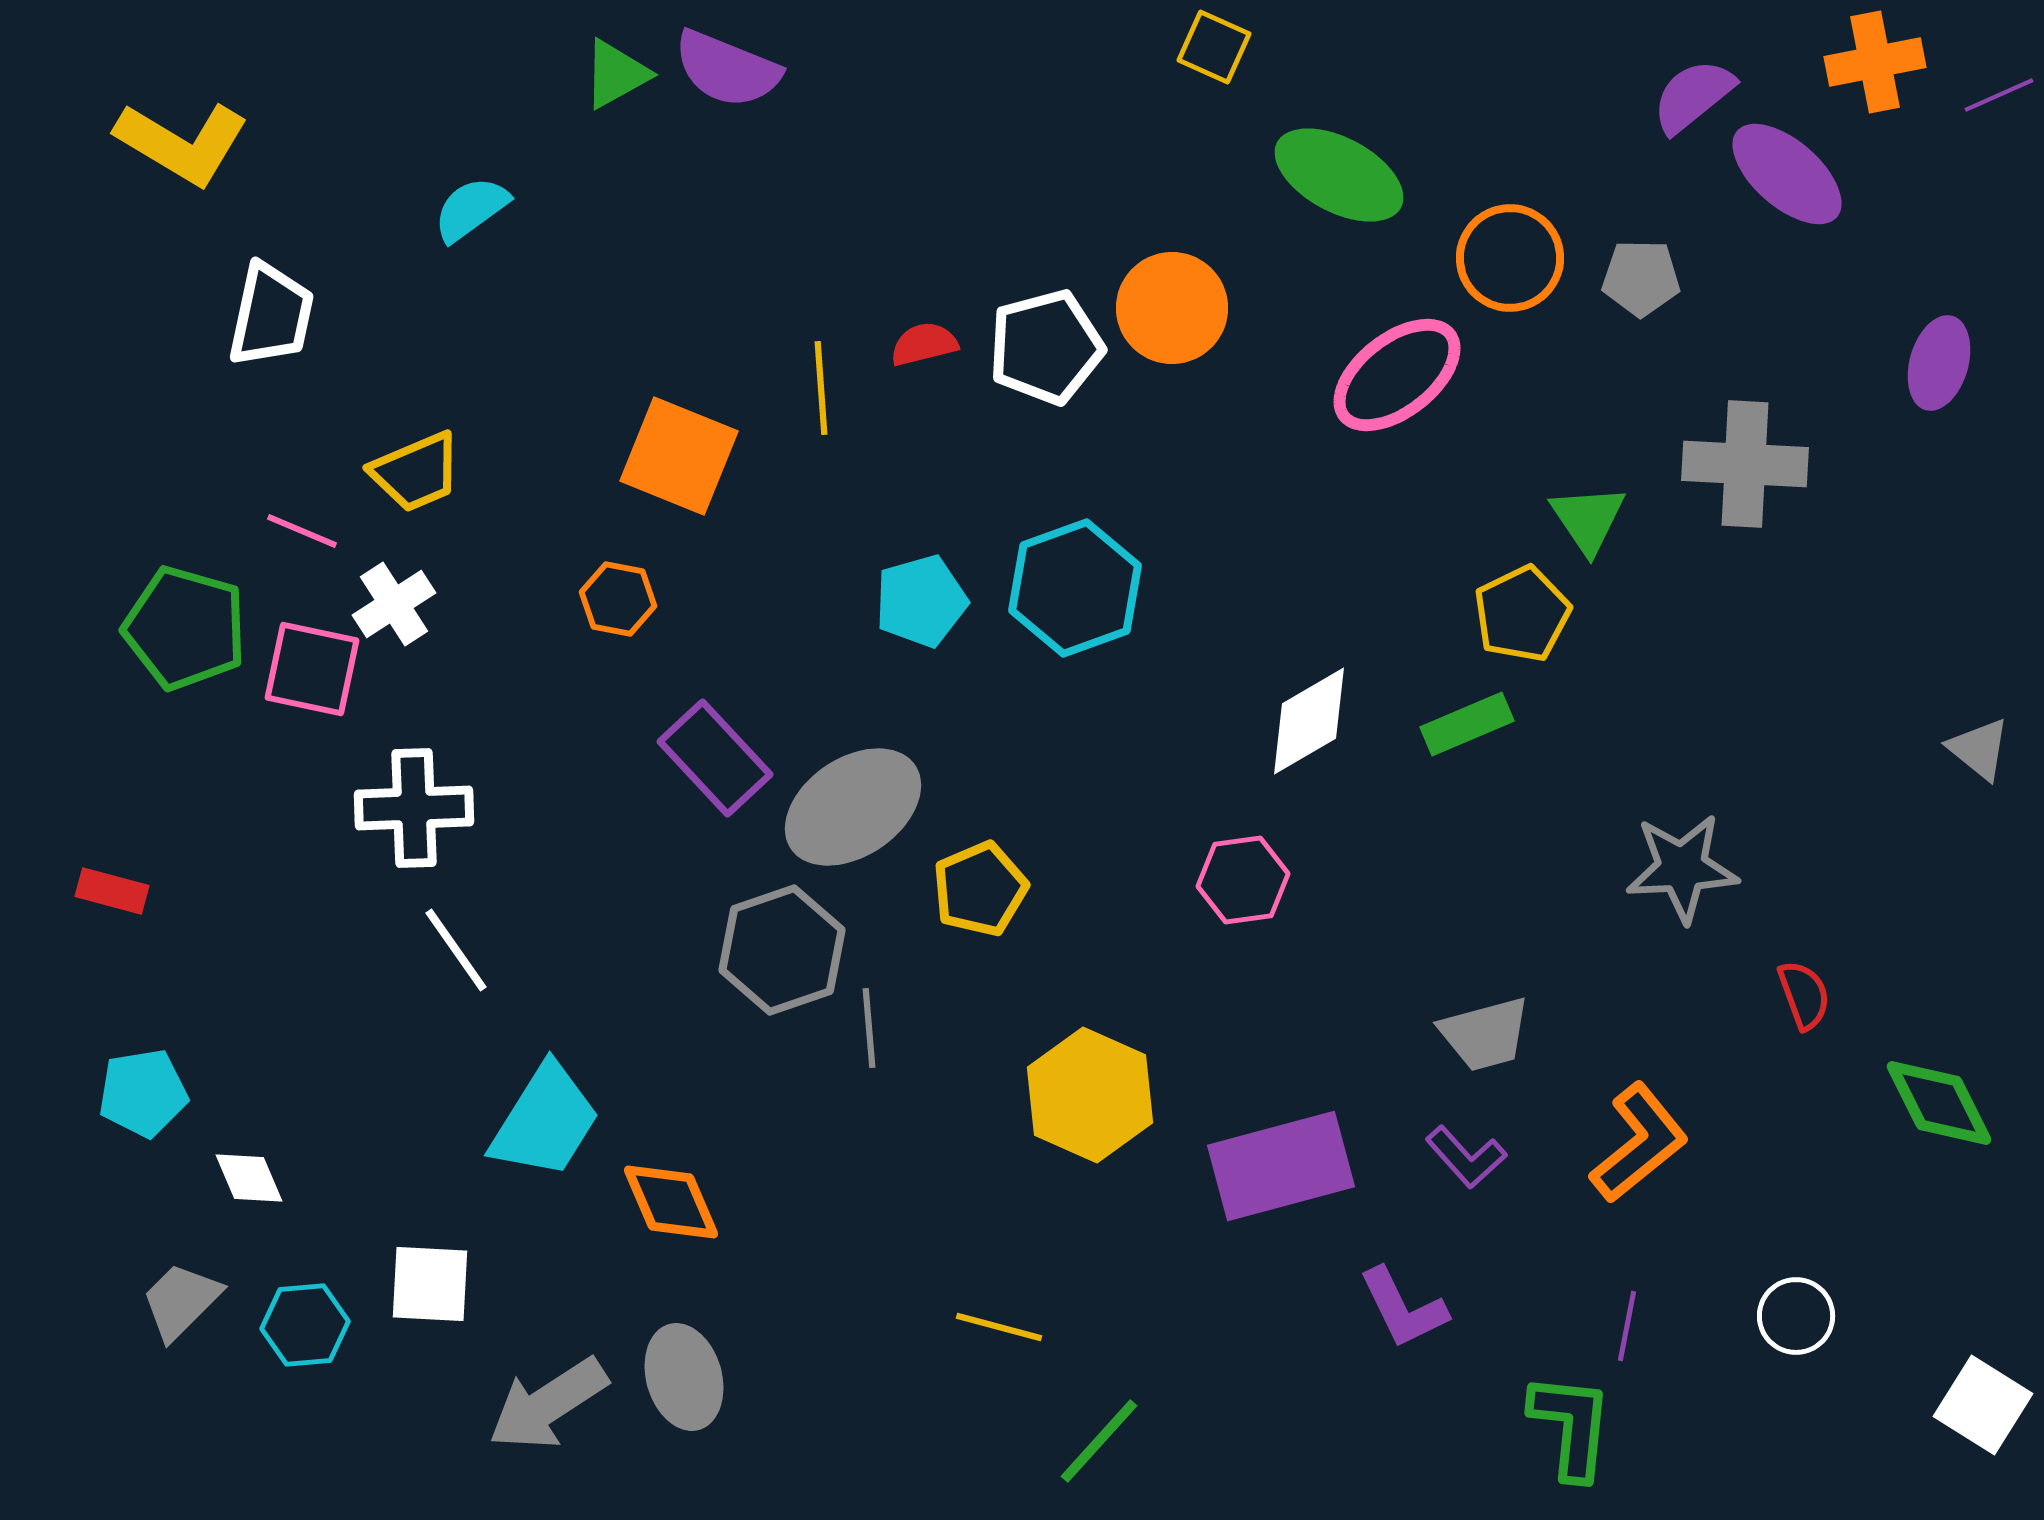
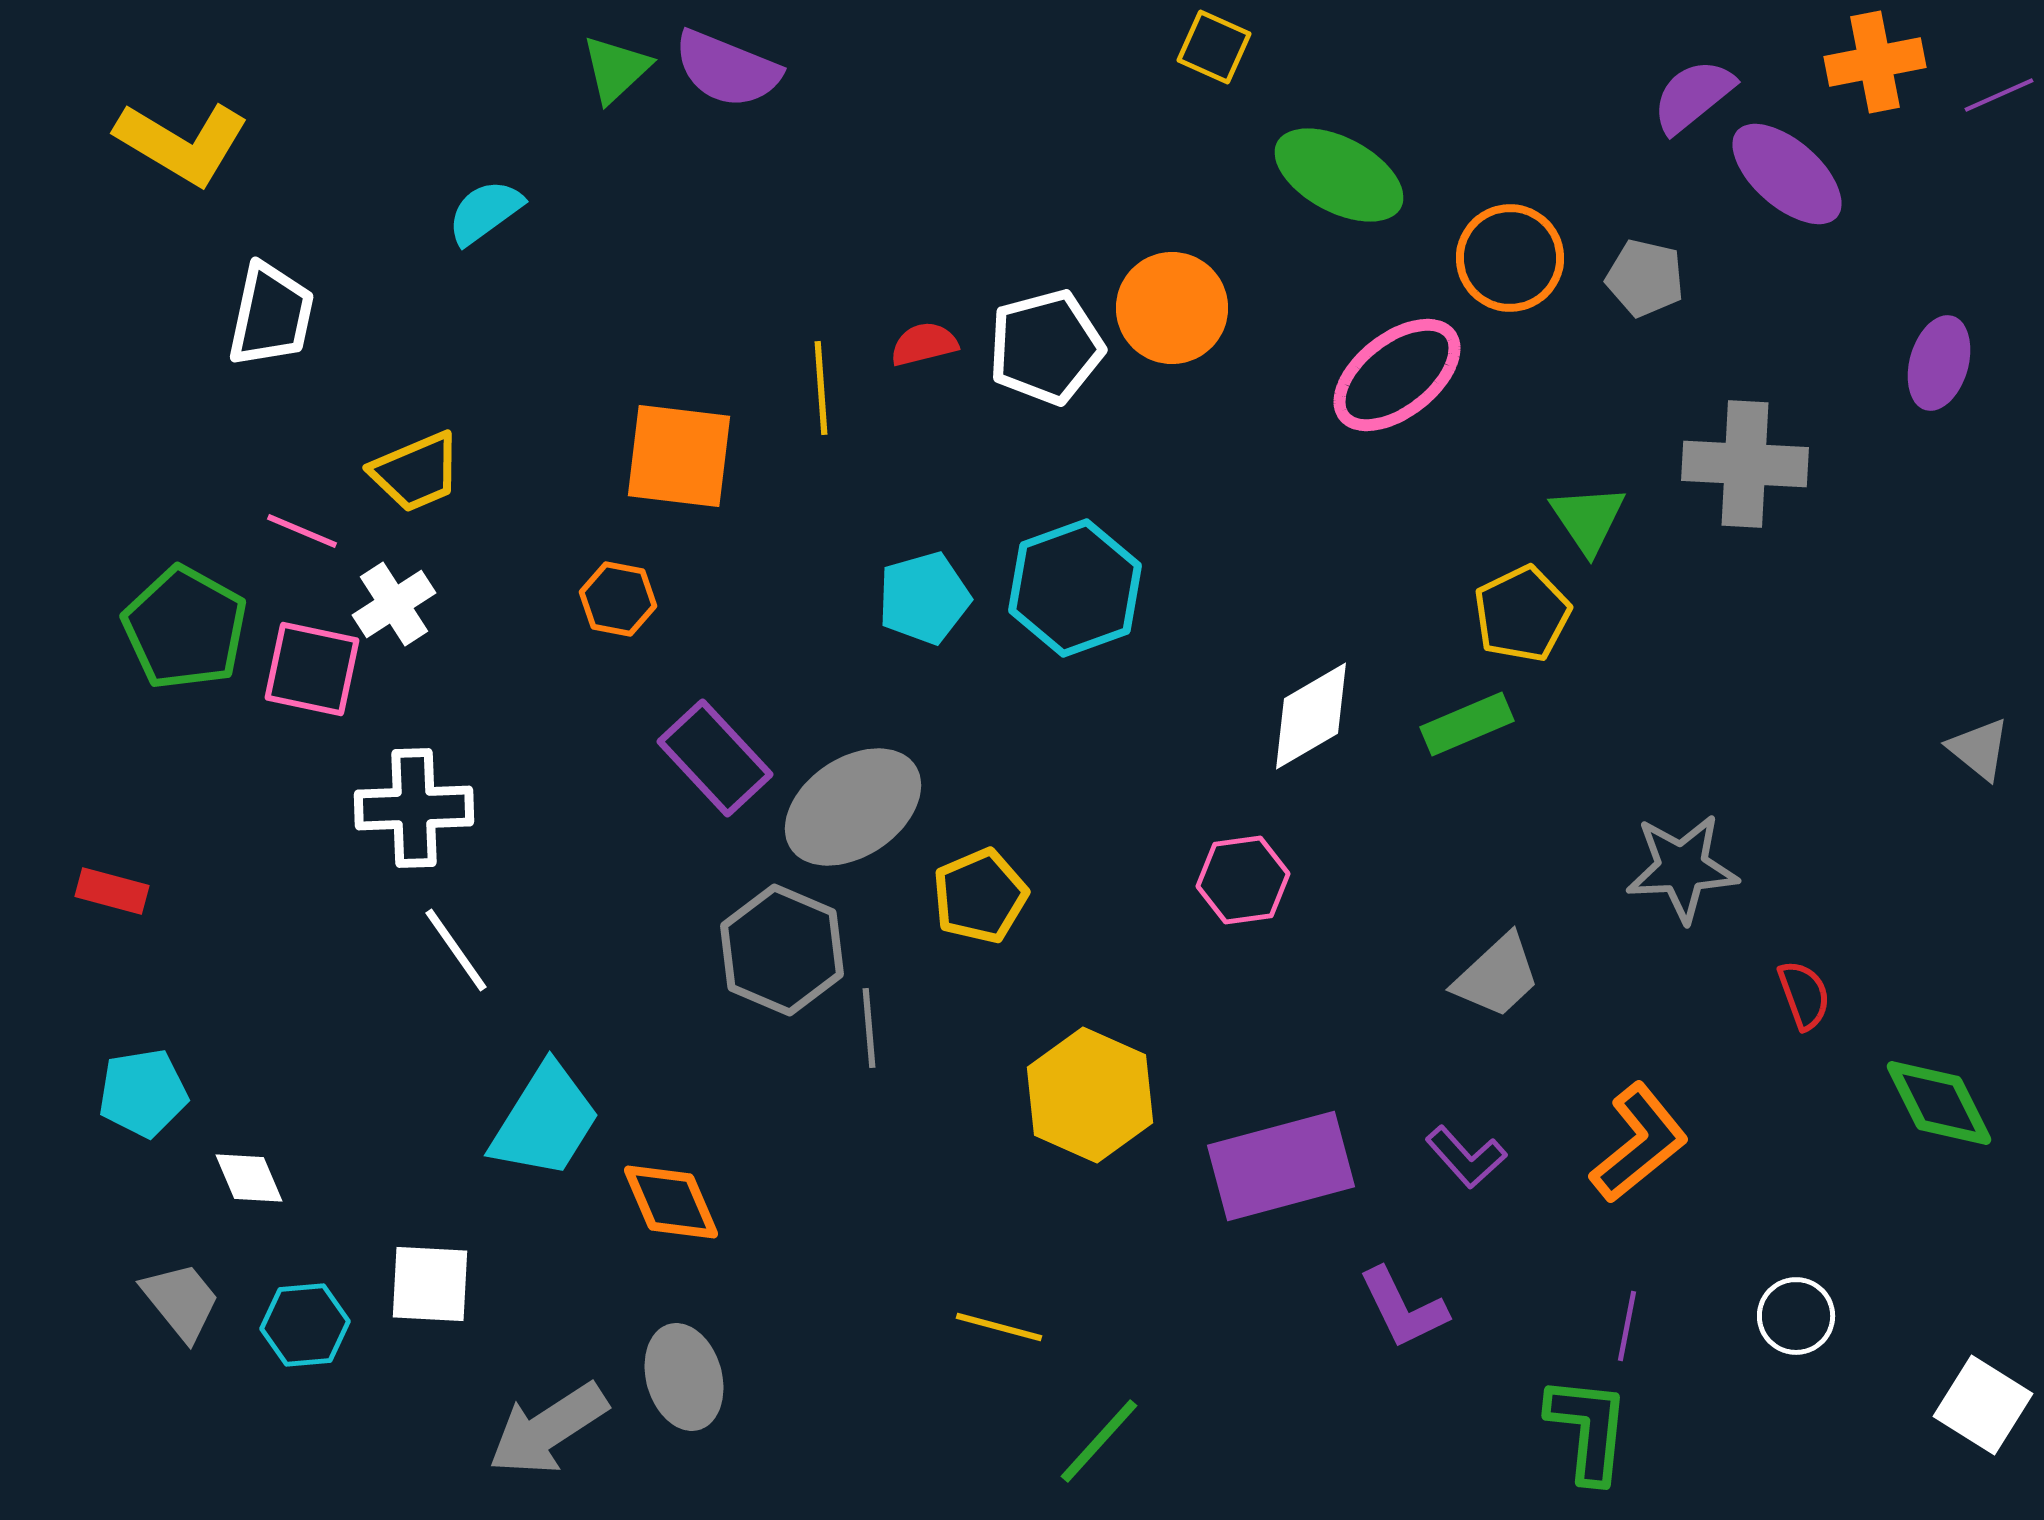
green triangle at (616, 74): moved 5 px up; rotated 14 degrees counterclockwise
cyan semicircle at (471, 209): moved 14 px right, 3 px down
gray pentagon at (1641, 278): moved 4 px right; rotated 12 degrees clockwise
orange square at (679, 456): rotated 15 degrees counterclockwise
cyan pentagon at (921, 601): moved 3 px right, 3 px up
green pentagon at (185, 628): rotated 13 degrees clockwise
white diamond at (1309, 721): moved 2 px right, 5 px up
yellow pentagon at (980, 889): moved 7 px down
gray hexagon at (782, 950): rotated 18 degrees counterclockwise
gray trapezoid at (1485, 1034): moved 12 px right, 58 px up; rotated 28 degrees counterclockwise
gray trapezoid at (181, 1301): rotated 96 degrees clockwise
gray arrow at (548, 1404): moved 25 px down
green L-shape at (1571, 1426): moved 17 px right, 3 px down
